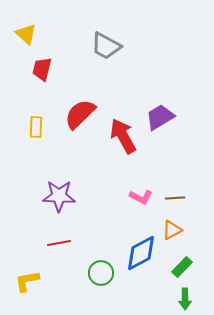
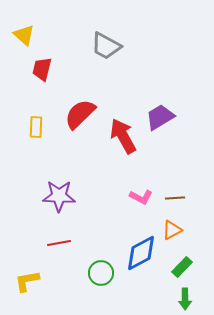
yellow triangle: moved 2 px left, 1 px down
